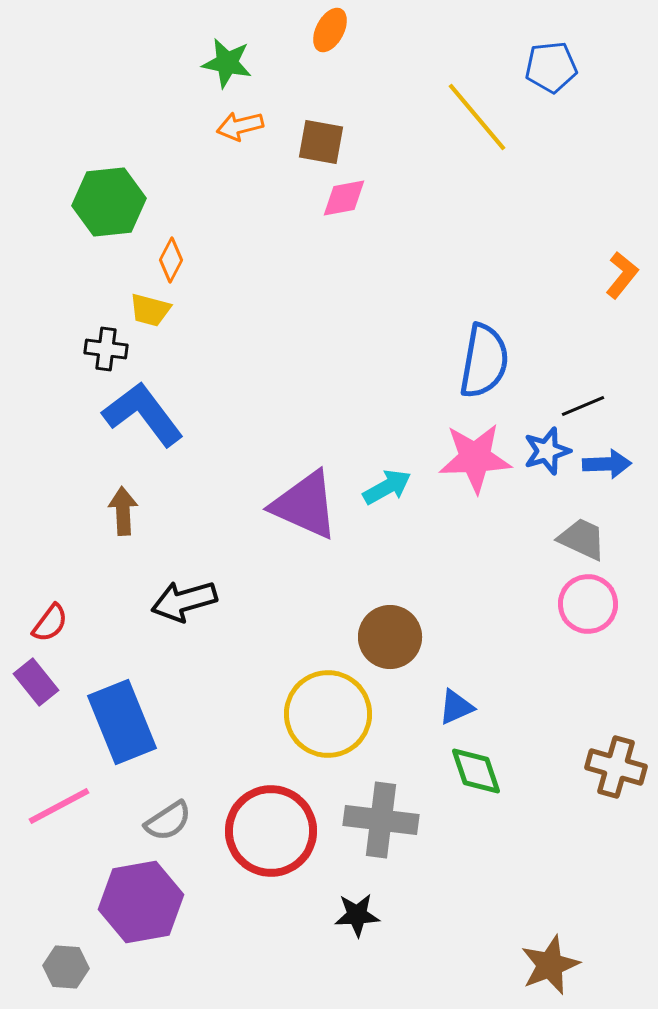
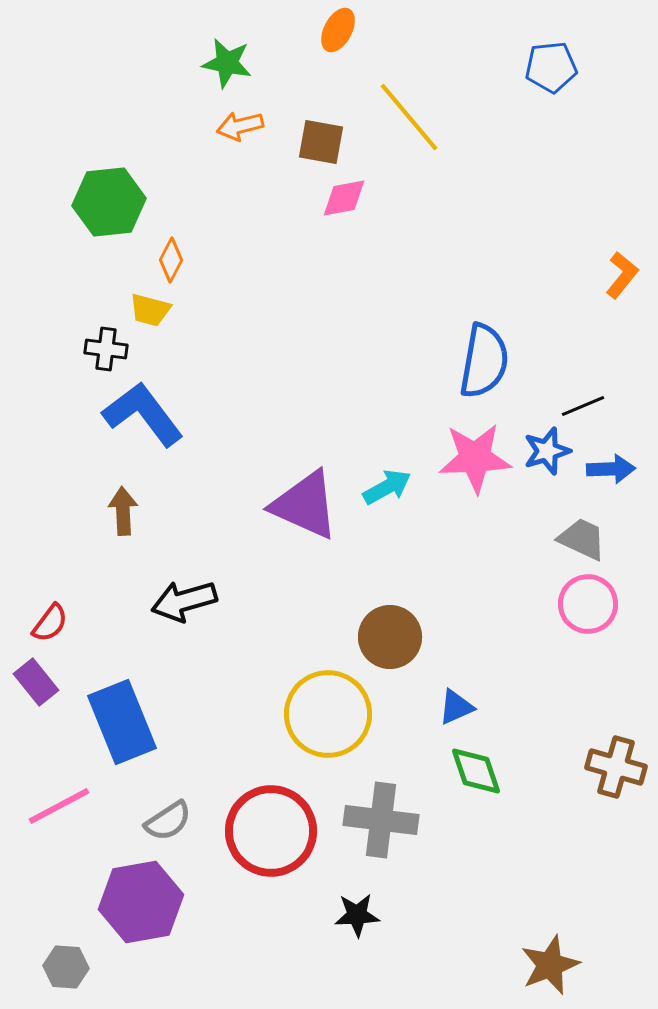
orange ellipse: moved 8 px right
yellow line: moved 68 px left
blue arrow: moved 4 px right, 5 px down
